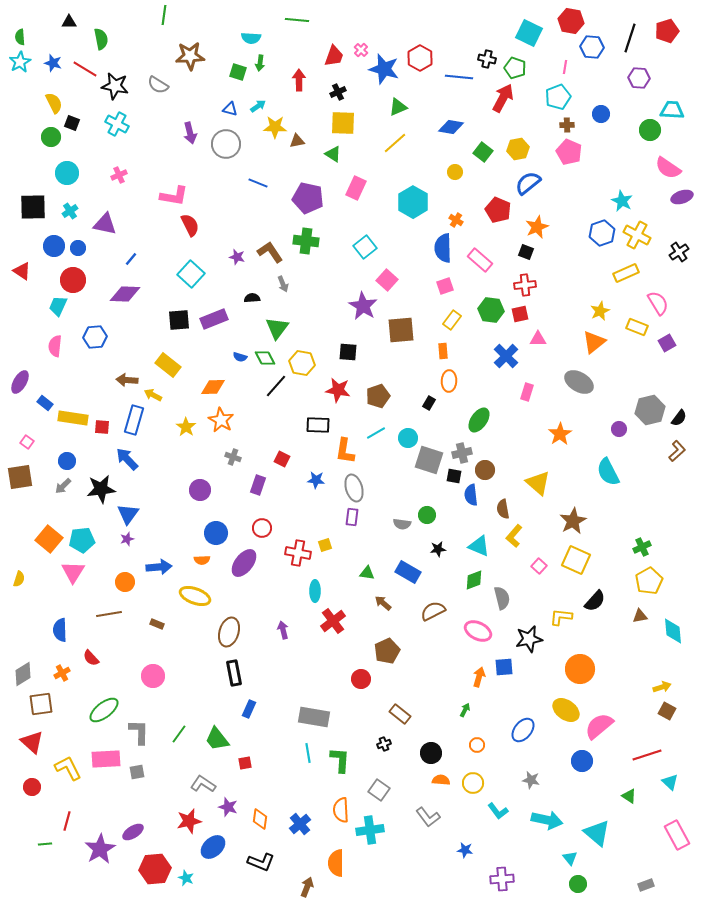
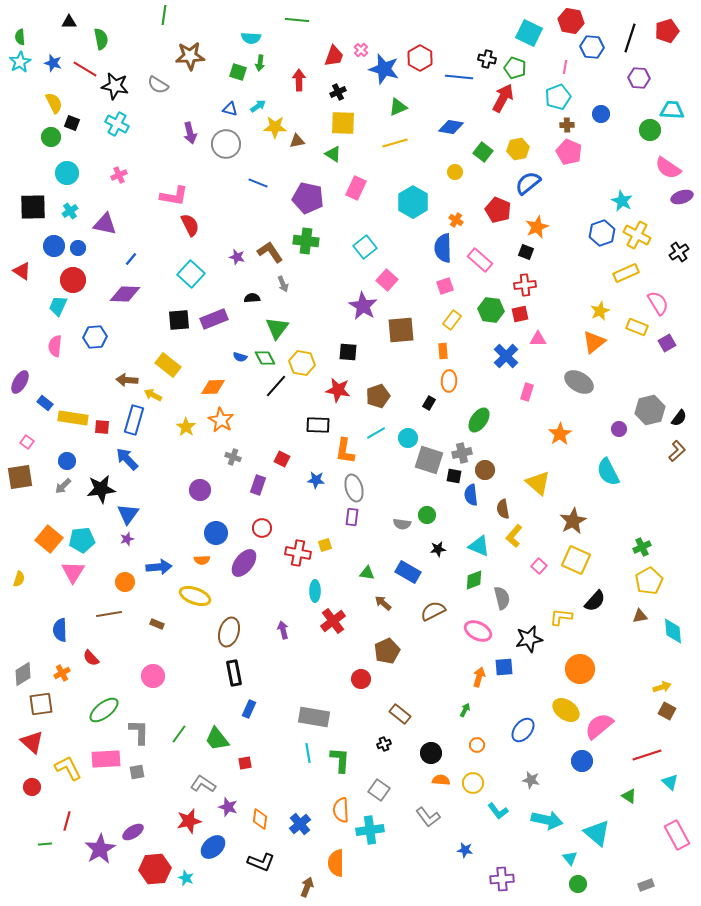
yellow line at (395, 143): rotated 25 degrees clockwise
